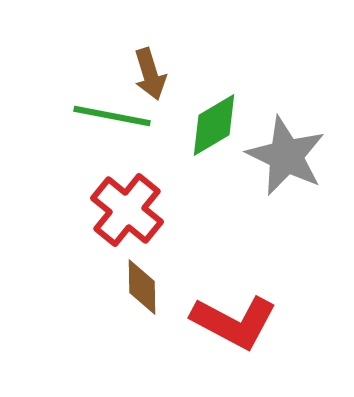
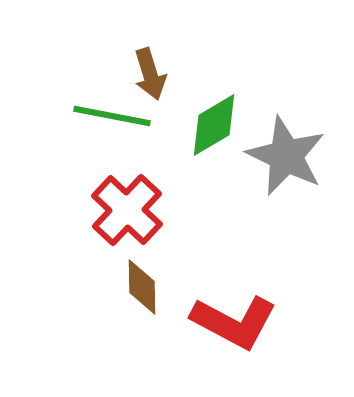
red cross: rotated 4 degrees clockwise
